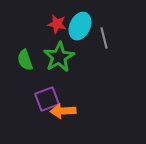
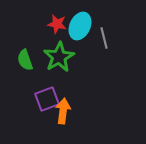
orange arrow: rotated 100 degrees clockwise
